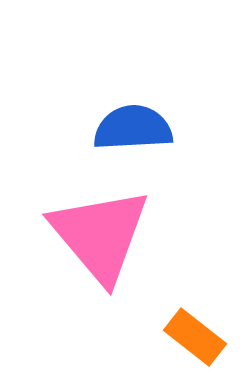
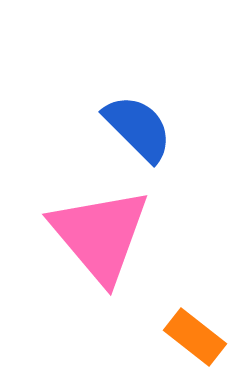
blue semicircle: moved 5 px right; rotated 48 degrees clockwise
